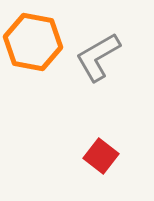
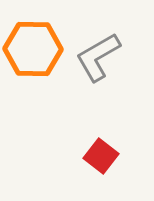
orange hexagon: moved 7 px down; rotated 10 degrees counterclockwise
